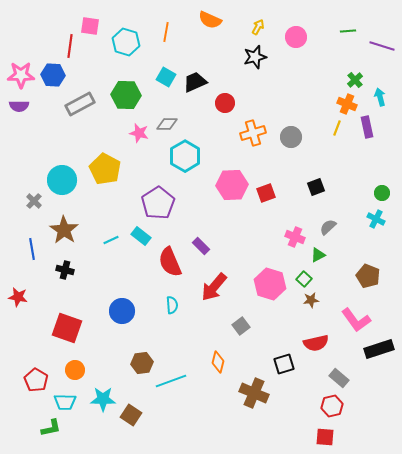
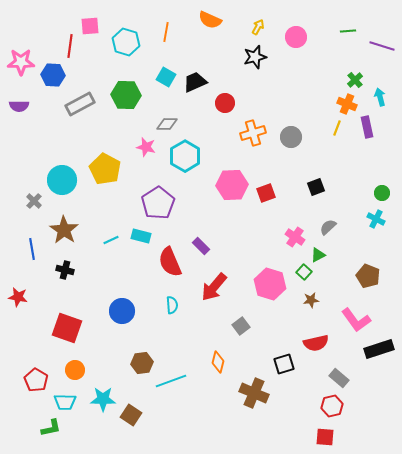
pink square at (90, 26): rotated 12 degrees counterclockwise
pink star at (21, 75): moved 13 px up
pink star at (139, 133): moved 7 px right, 14 px down
cyan rectangle at (141, 236): rotated 24 degrees counterclockwise
pink cross at (295, 237): rotated 12 degrees clockwise
green square at (304, 279): moved 7 px up
